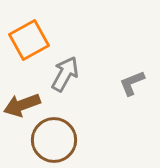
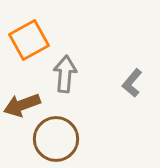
gray arrow: rotated 24 degrees counterclockwise
gray L-shape: rotated 28 degrees counterclockwise
brown circle: moved 2 px right, 1 px up
